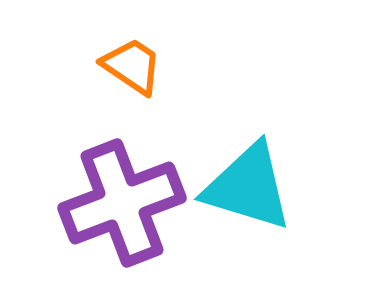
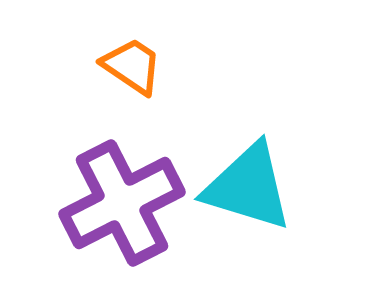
purple cross: rotated 6 degrees counterclockwise
